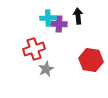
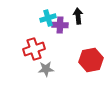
cyan cross: rotated 14 degrees counterclockwise
purple cross: moved 1 px right, 1 px down
red hexagon: rotated 20 degrees counterclockwise
gray star: rotated 21 degrees clockwise
